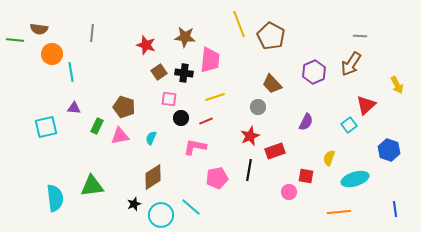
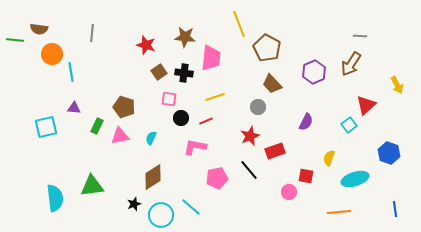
brown pentagon at (271, 36): moved 4 px left, 12 px down
pink trapezoid at (210, 60): moved 1 px right, 2 px up
blue hexagon at (389, 150): moved 3 px down
black line at (249, 170): rotated 50 degrees counterclockwise
